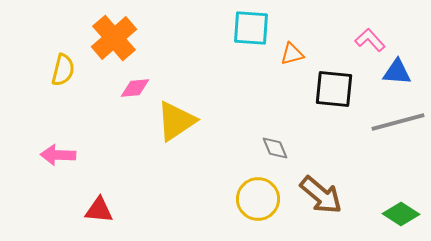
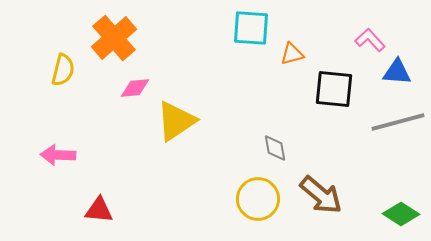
gray diamond: rotated 12 degrees clockwise
